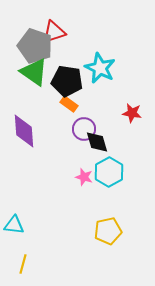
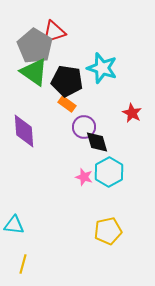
gray pentagon: rotated 12 degrees clockwise
cyan star: moved 2 px right; rotated 8 degrees counterclockwise
orange rectangle: moved 2 px left
red star: rotated 18 degrees clockwise
purple circle: moved 2 px up
